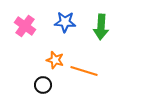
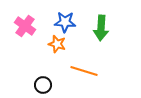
green arrow: moved 1 px down
orange star: moved 2 px right, 16 px up
